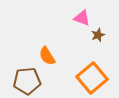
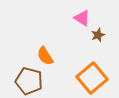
pink triangle: rotated 12 degrees clockwise
orange semicircle: moved 2 px left
brown pentagon: moved 2 px right; rotated 20 degrees clockwise
